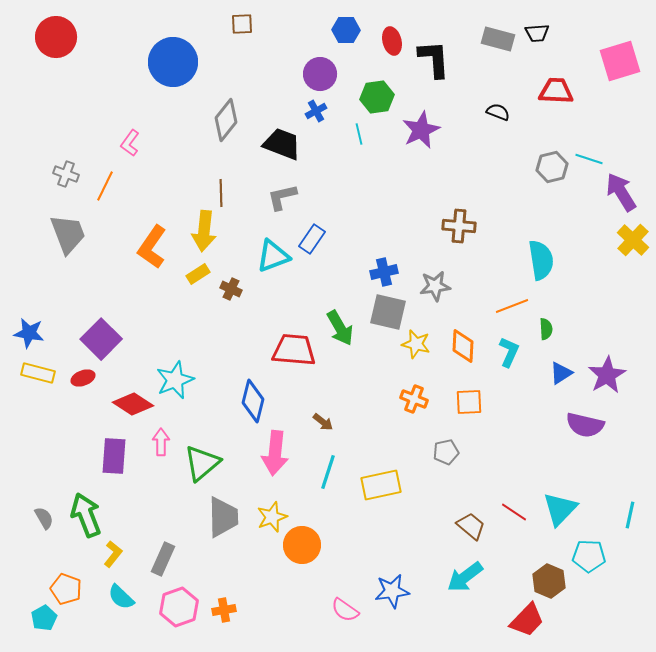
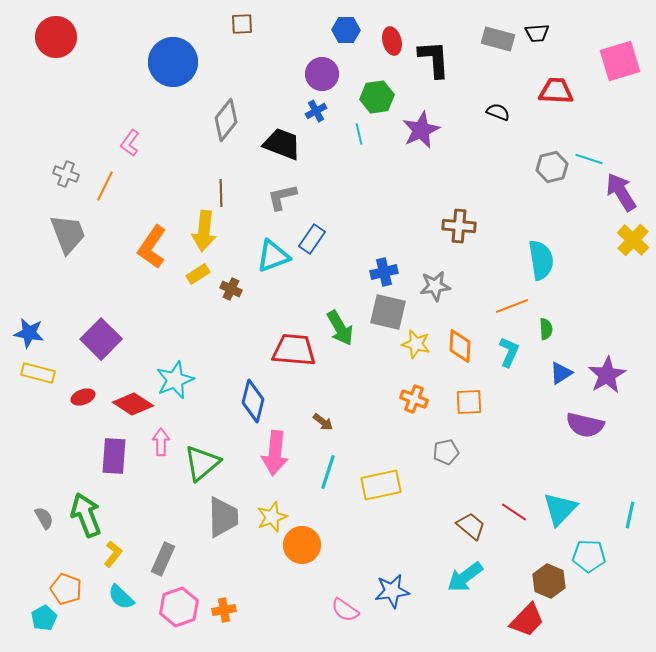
purple circle at (320, 74): moved 2 px right
orange diamond at (463, 346): moved 3 px left
red ellipse at (83, 378): moved 19 px down
